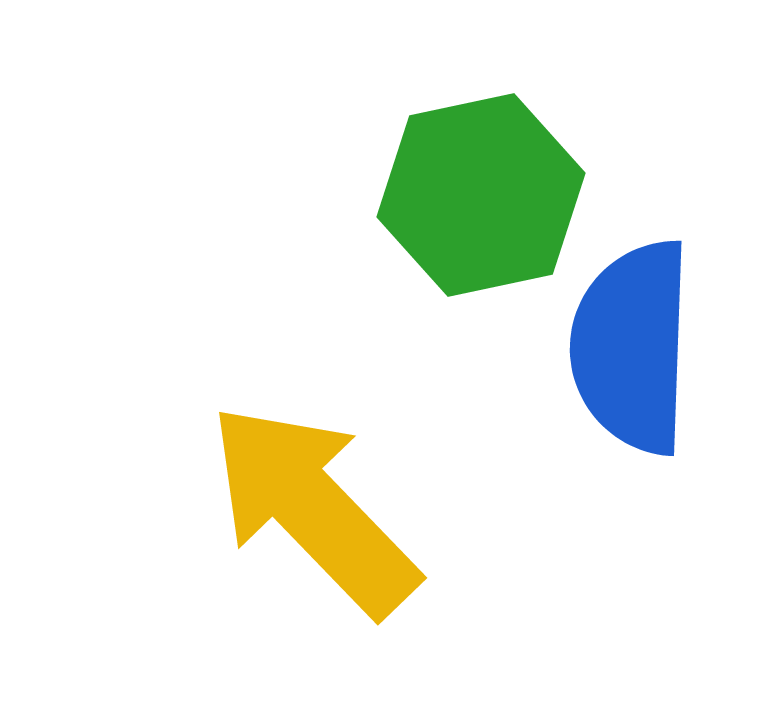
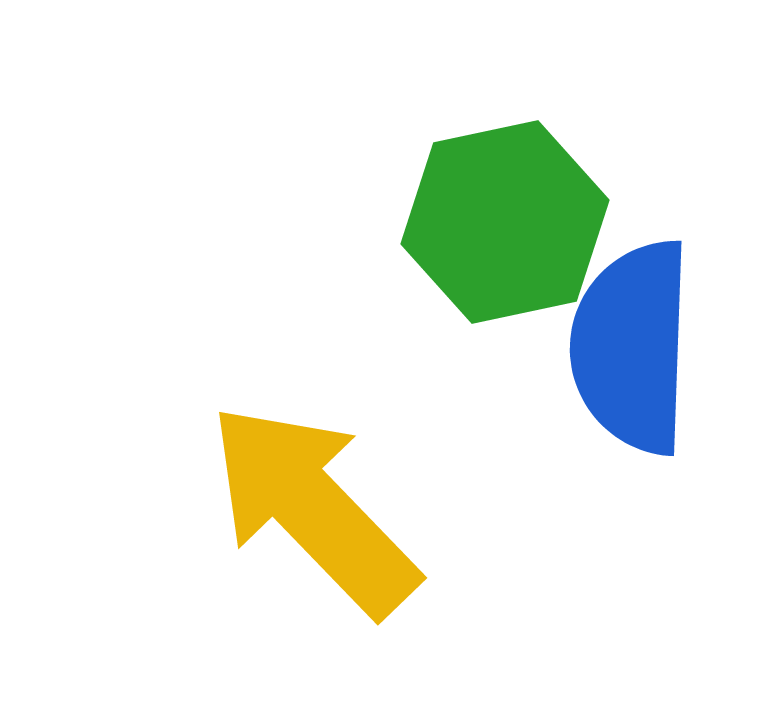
green hexagon: moved 24 px right, 27 px down
